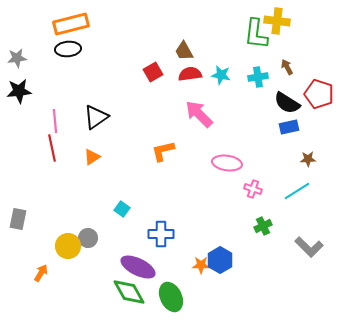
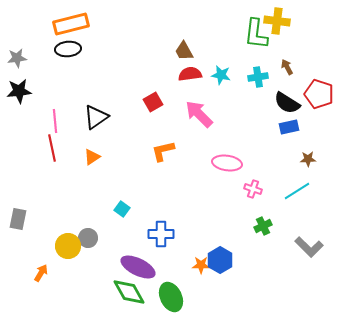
red square: moved 30 px down
